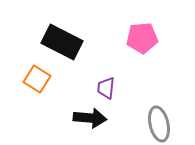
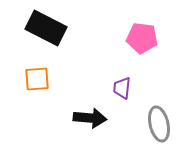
pink pentagon: rotated 12 degrees clockwise
black rectangle: moved 16 px left, 14 px up
orange square: rotated 36 degrees counterclockwise
purple trapezoid: moved 16 px right
